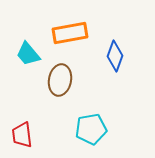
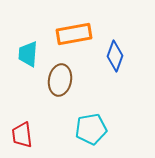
orange rectangle: moved 4 px right, 1 px down
cyan trapezoid: rotated 44 degrees clockwise
